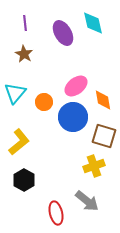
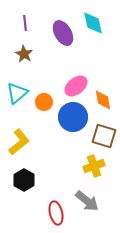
cyan triangle: moved 2 px right; rotated 10 degrees clockwise
